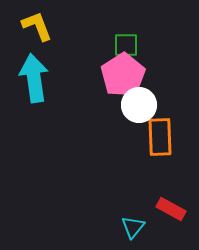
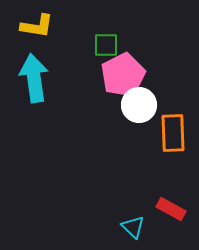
yellow L-shape: rotated 120 degrees clockwise
green square: moved 20 px left
pink pentagon: rotated 6 degrees clockwise
orange rectangle: moved 13 px right, 4 px up
cyan triangle: rotated 25 degrees counterclockwise
